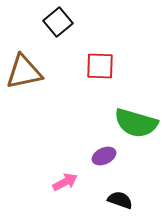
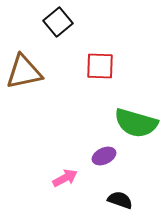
pink arrow: moved 4 px up
